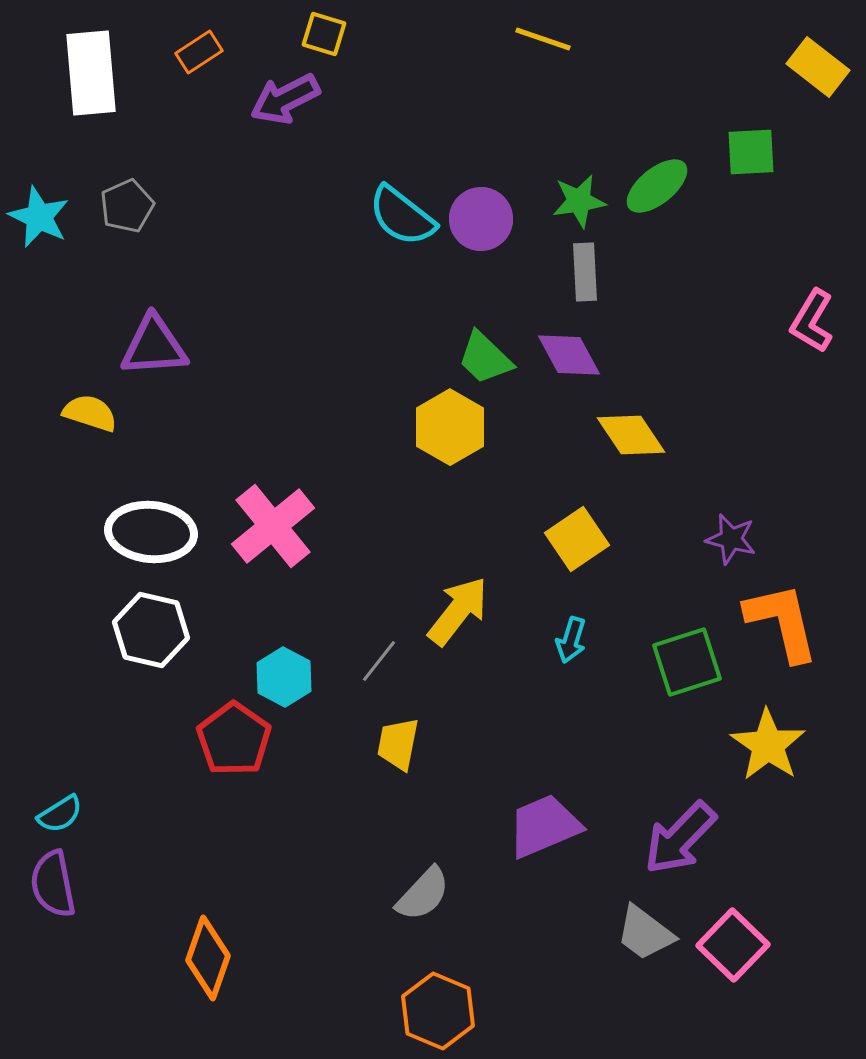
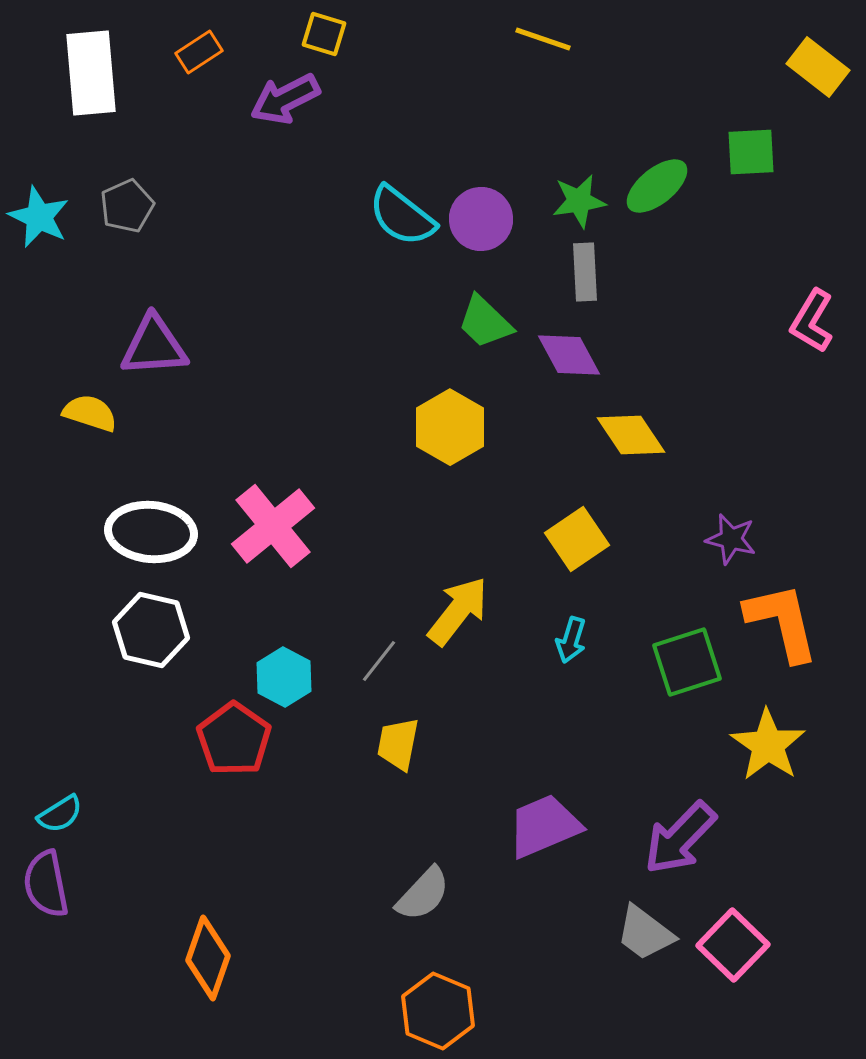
green trapezoid at (485, 358): moved 36 px up
purple semicircle at (53, 884): moved 7 px left
